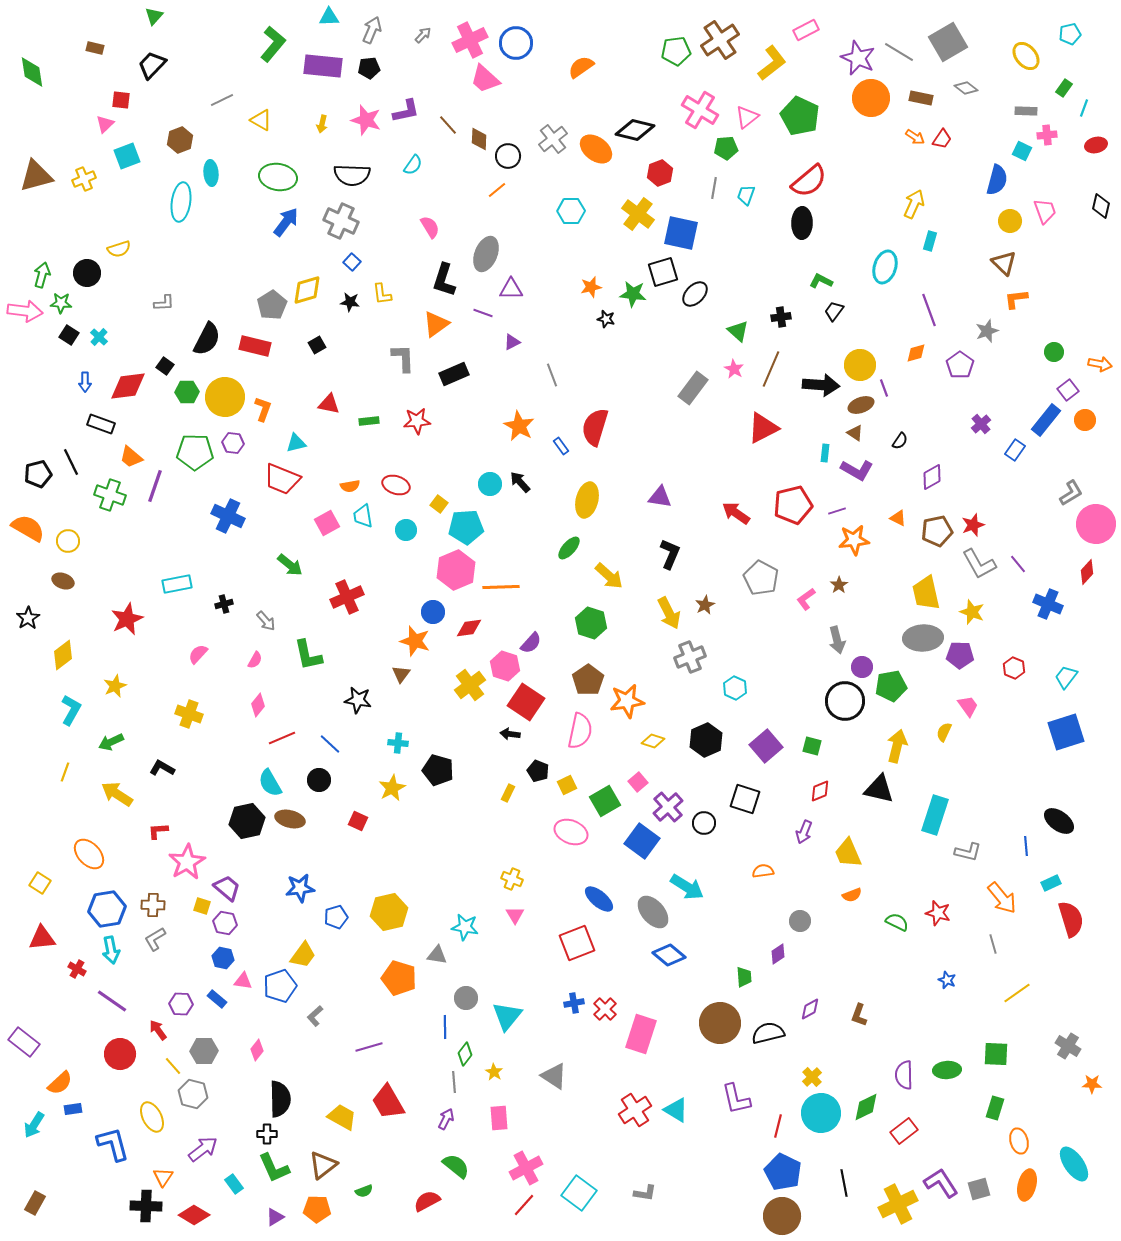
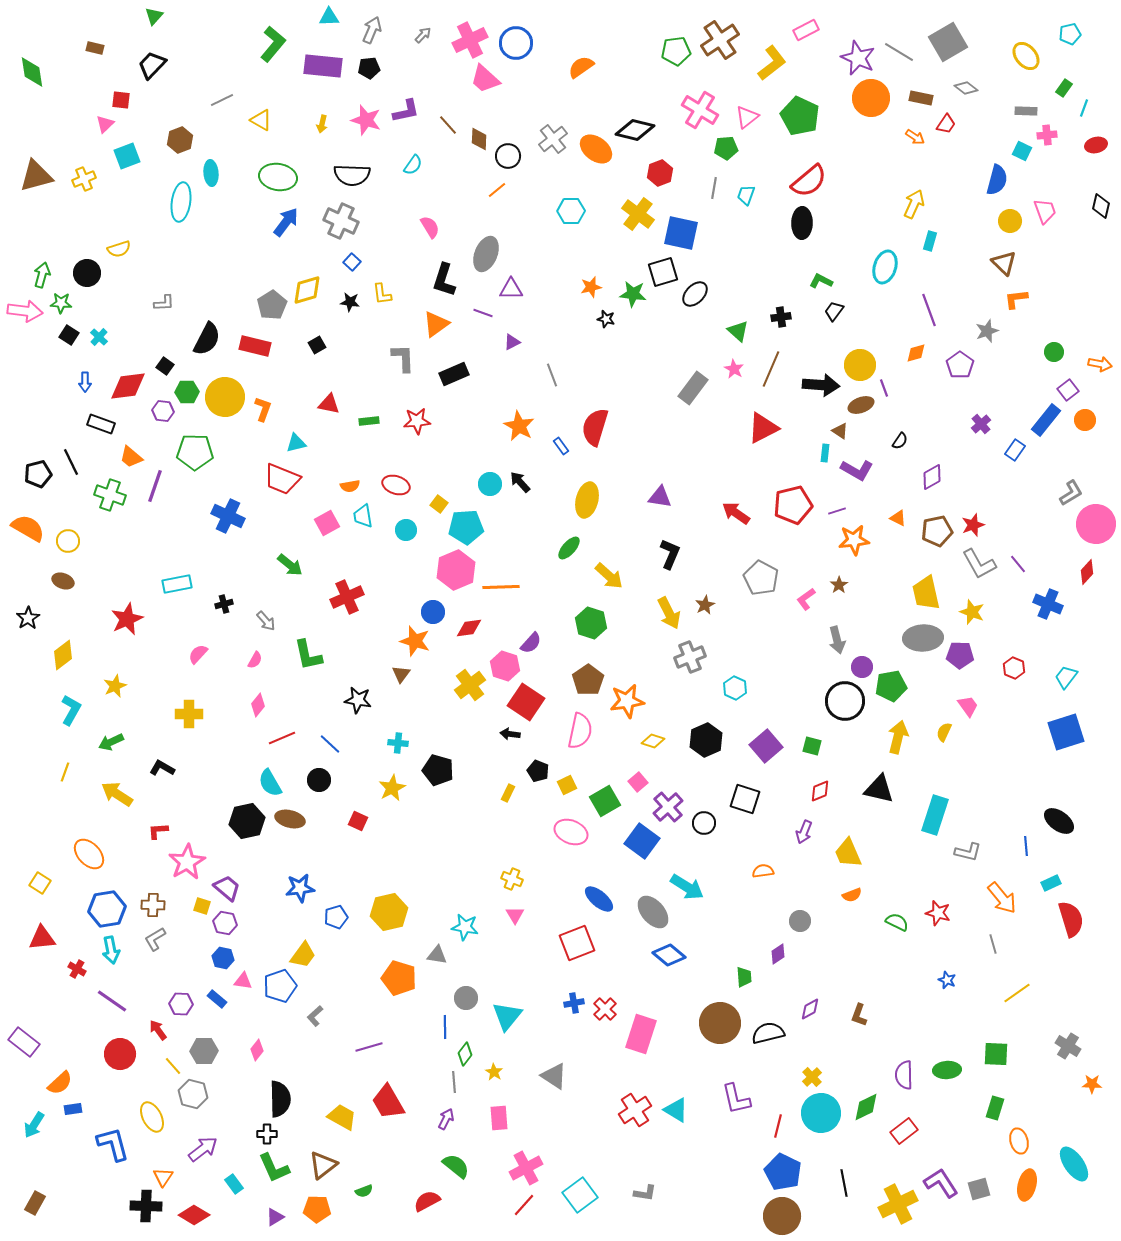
red trapezoid at (942, 139): moved 4 px right, 15 px up
brown triangle at (855, 433): moved 15 px left, 2 px up
purple hexagon at (233, 443): moved 70 px left, 32 px up
yellow cross at (189, 714): rotated 20 degrees counterclockwise
yellow arrow at (897, 746): moved 1 px right, 9 px up
cyan square at (579, 1193): moved 1 px right, 2 px down; rotated 16 degrees clockwise
